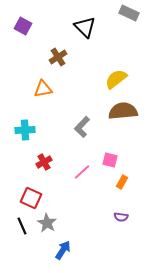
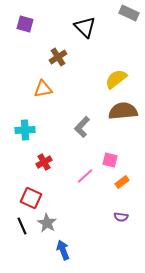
purple square: moved 2 px right, 2 px up; rotated 12 degrees counterclockwise
pink line: moved 3 px right, 4 px down
orange rectangle: rotated 24 degrees clockwise
blue arrow: rotated 54 degrees counterclockwise
